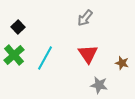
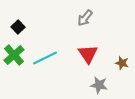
cyan line: rotated 35 degrees clockwise
